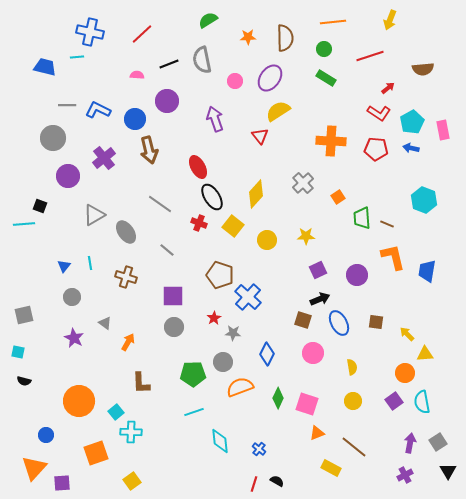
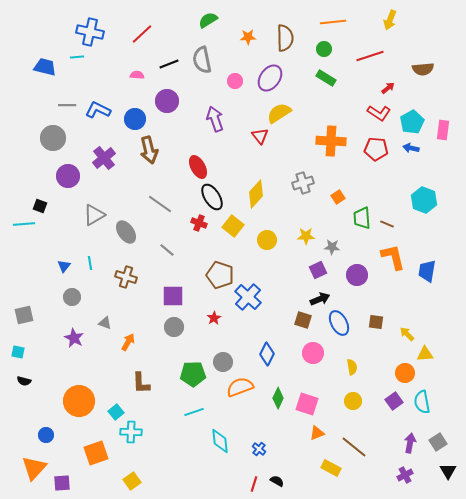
yellow semicircle at (278, 111): moved 1 px right, 2 px down
pink rectangle at (443, 130): rotated 18 degrees clockwise
gray cross at (303, 183): rotated 25 degrees clockwise
gray triangle at (105, 323): rotated 16 degrees counterclockwise
gray star at (233, 333): moved 99 px right, 86 px up
